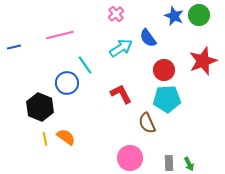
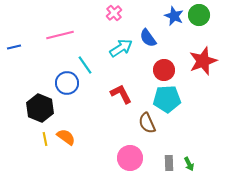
pink cross: moved 2 px left, 1 px up
black hexagon: moved 1 px down
